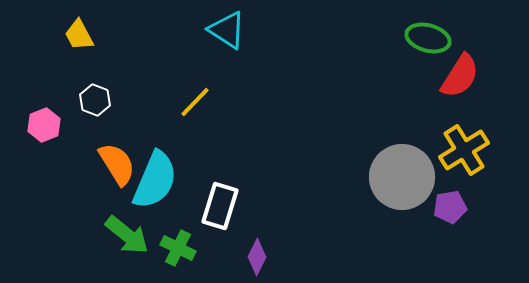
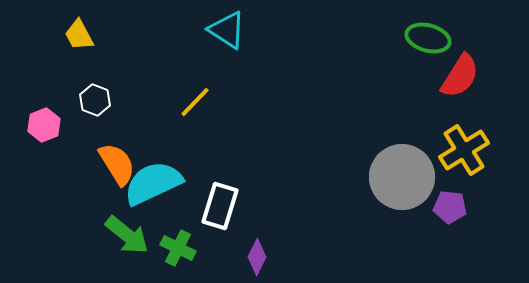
cyan semicircle: moved 2 px left, 3 px down; rotated 138 degrees counterclockwise
purple pentagon: rotated 16 degrees clockwise
